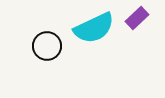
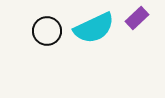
black circle: moved 15 px up
